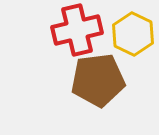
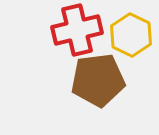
yellow hexagon: moved 2 px left, 1 px down
